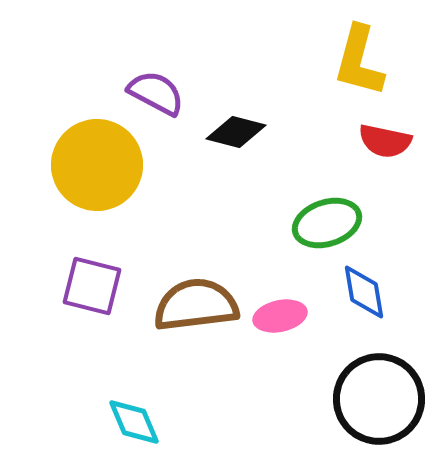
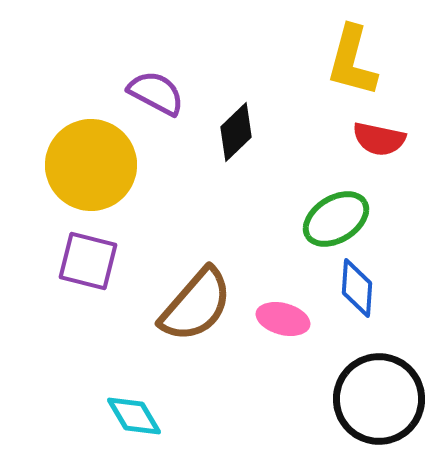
yellow L-shape: moved 7 px left
black diamond: rotated 58 degrees counterclockwise
red semicircle: moved 6 px left, 2 px up
yellow circle: moved 6 px left
green ellipse: moved 9 px right, 4 px up; rotated 14 degrees counterclockwise
purple square: moved 4 px left, 25 px up
blue diamond: moved 7 px left, 4 px up; rotated 14 degrees clockwise
brown semicircle: rotated 138 degrees clockwise
pink ellipse: moved 3 px right, 3 px down; rotated 27 degrees clockwise
cyan diamond: moved 6 px up; rotated 8 degrees counterclockwise
